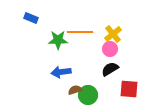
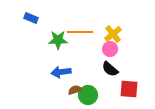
black semicircle: rotated 108 degrees counterclockwise
